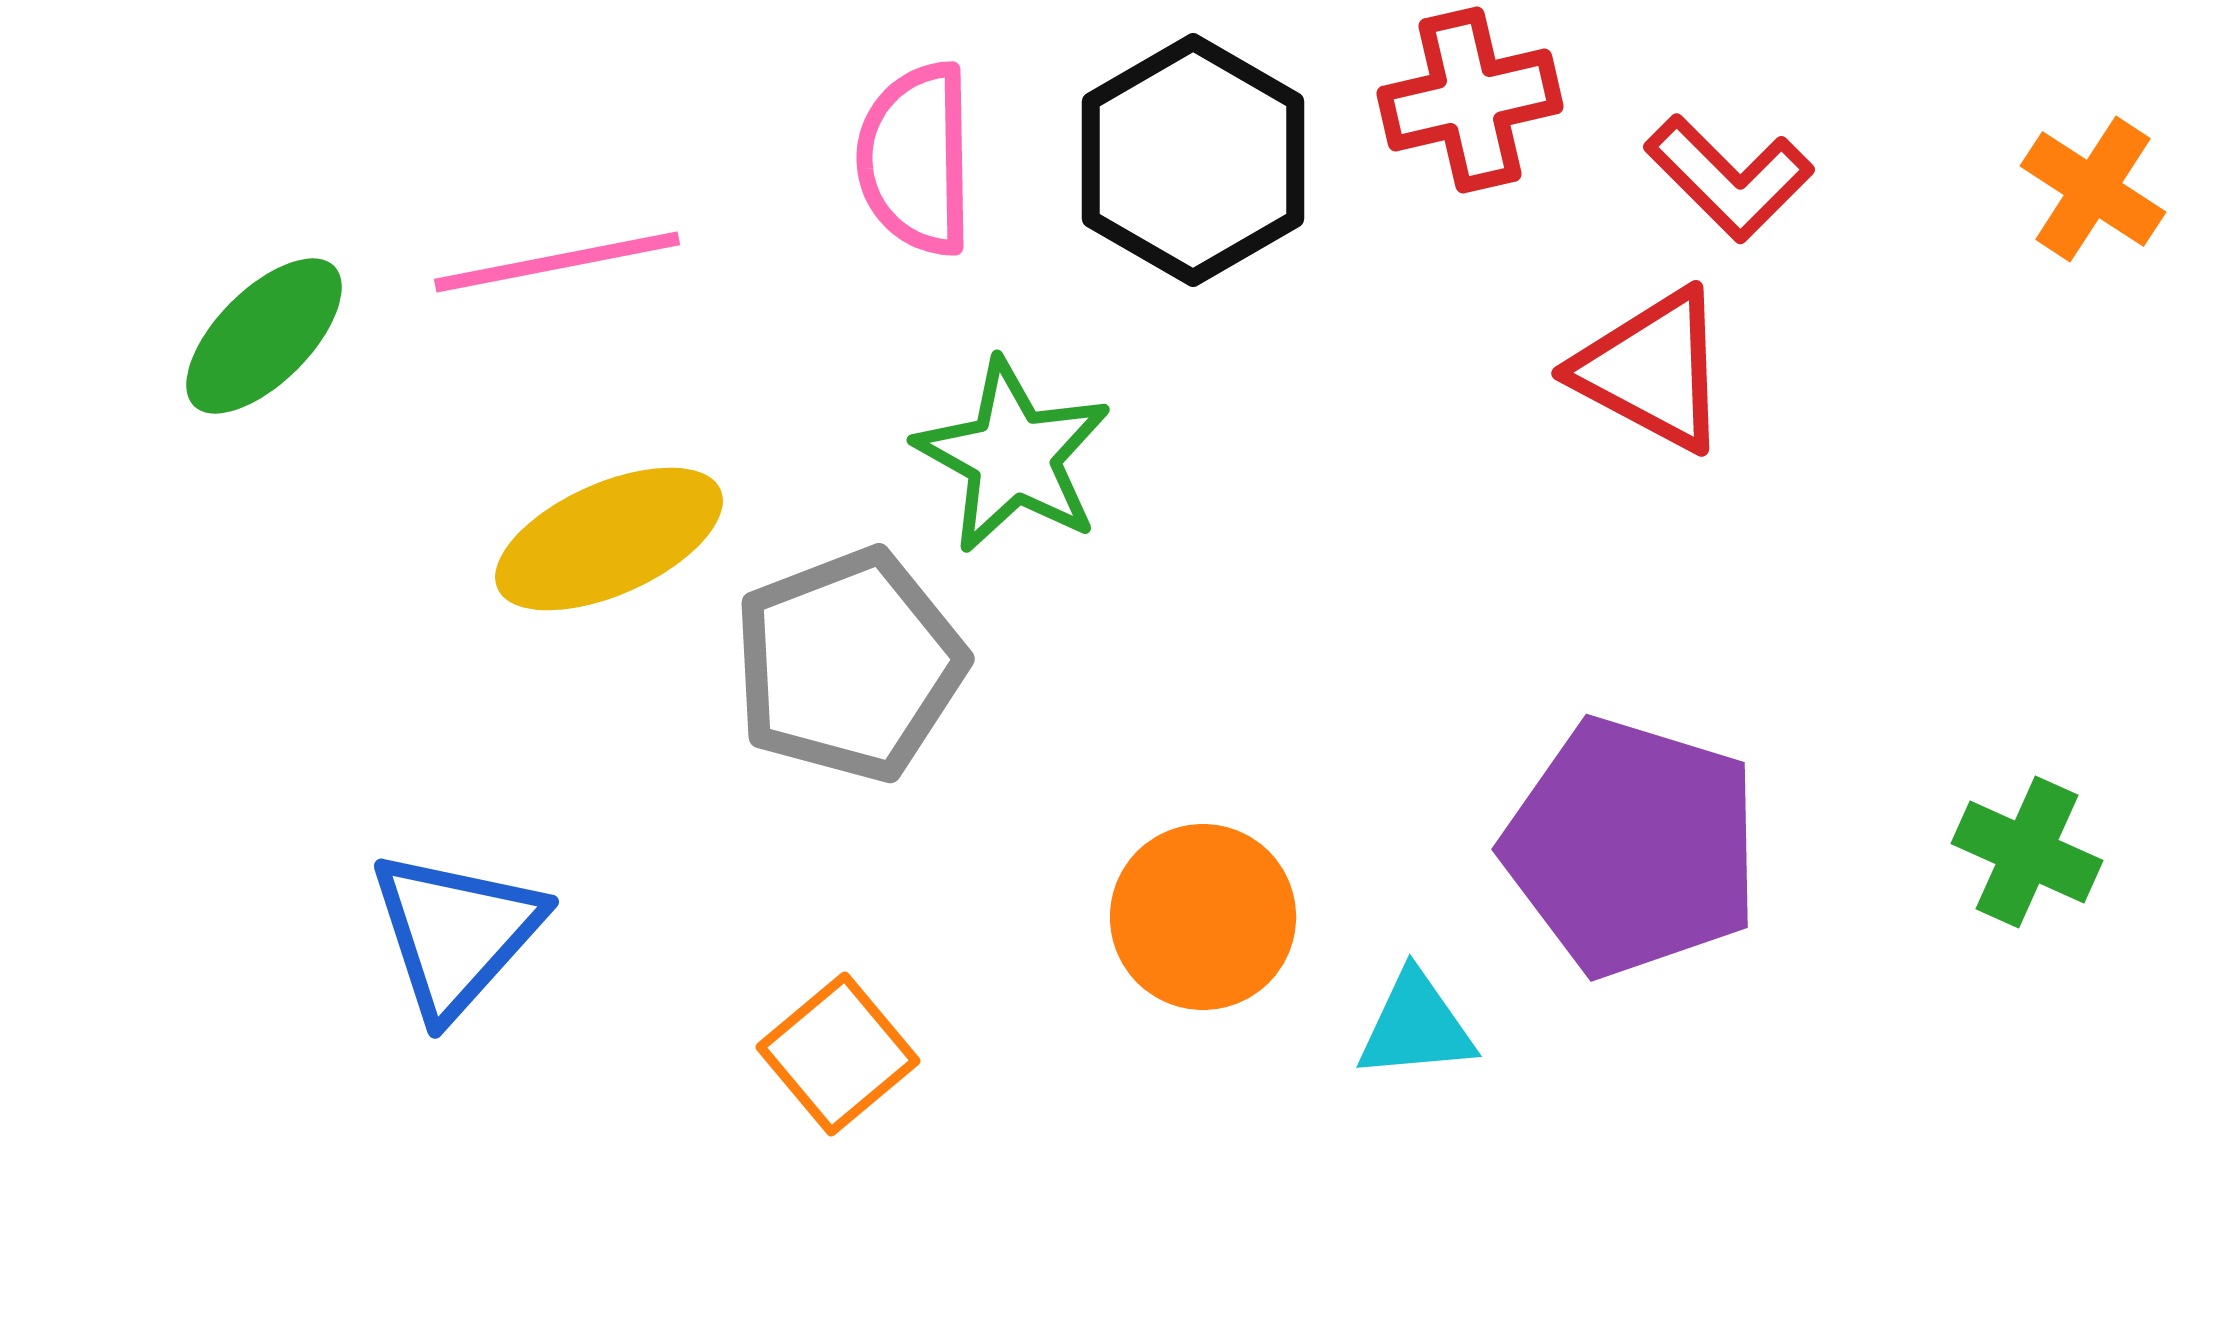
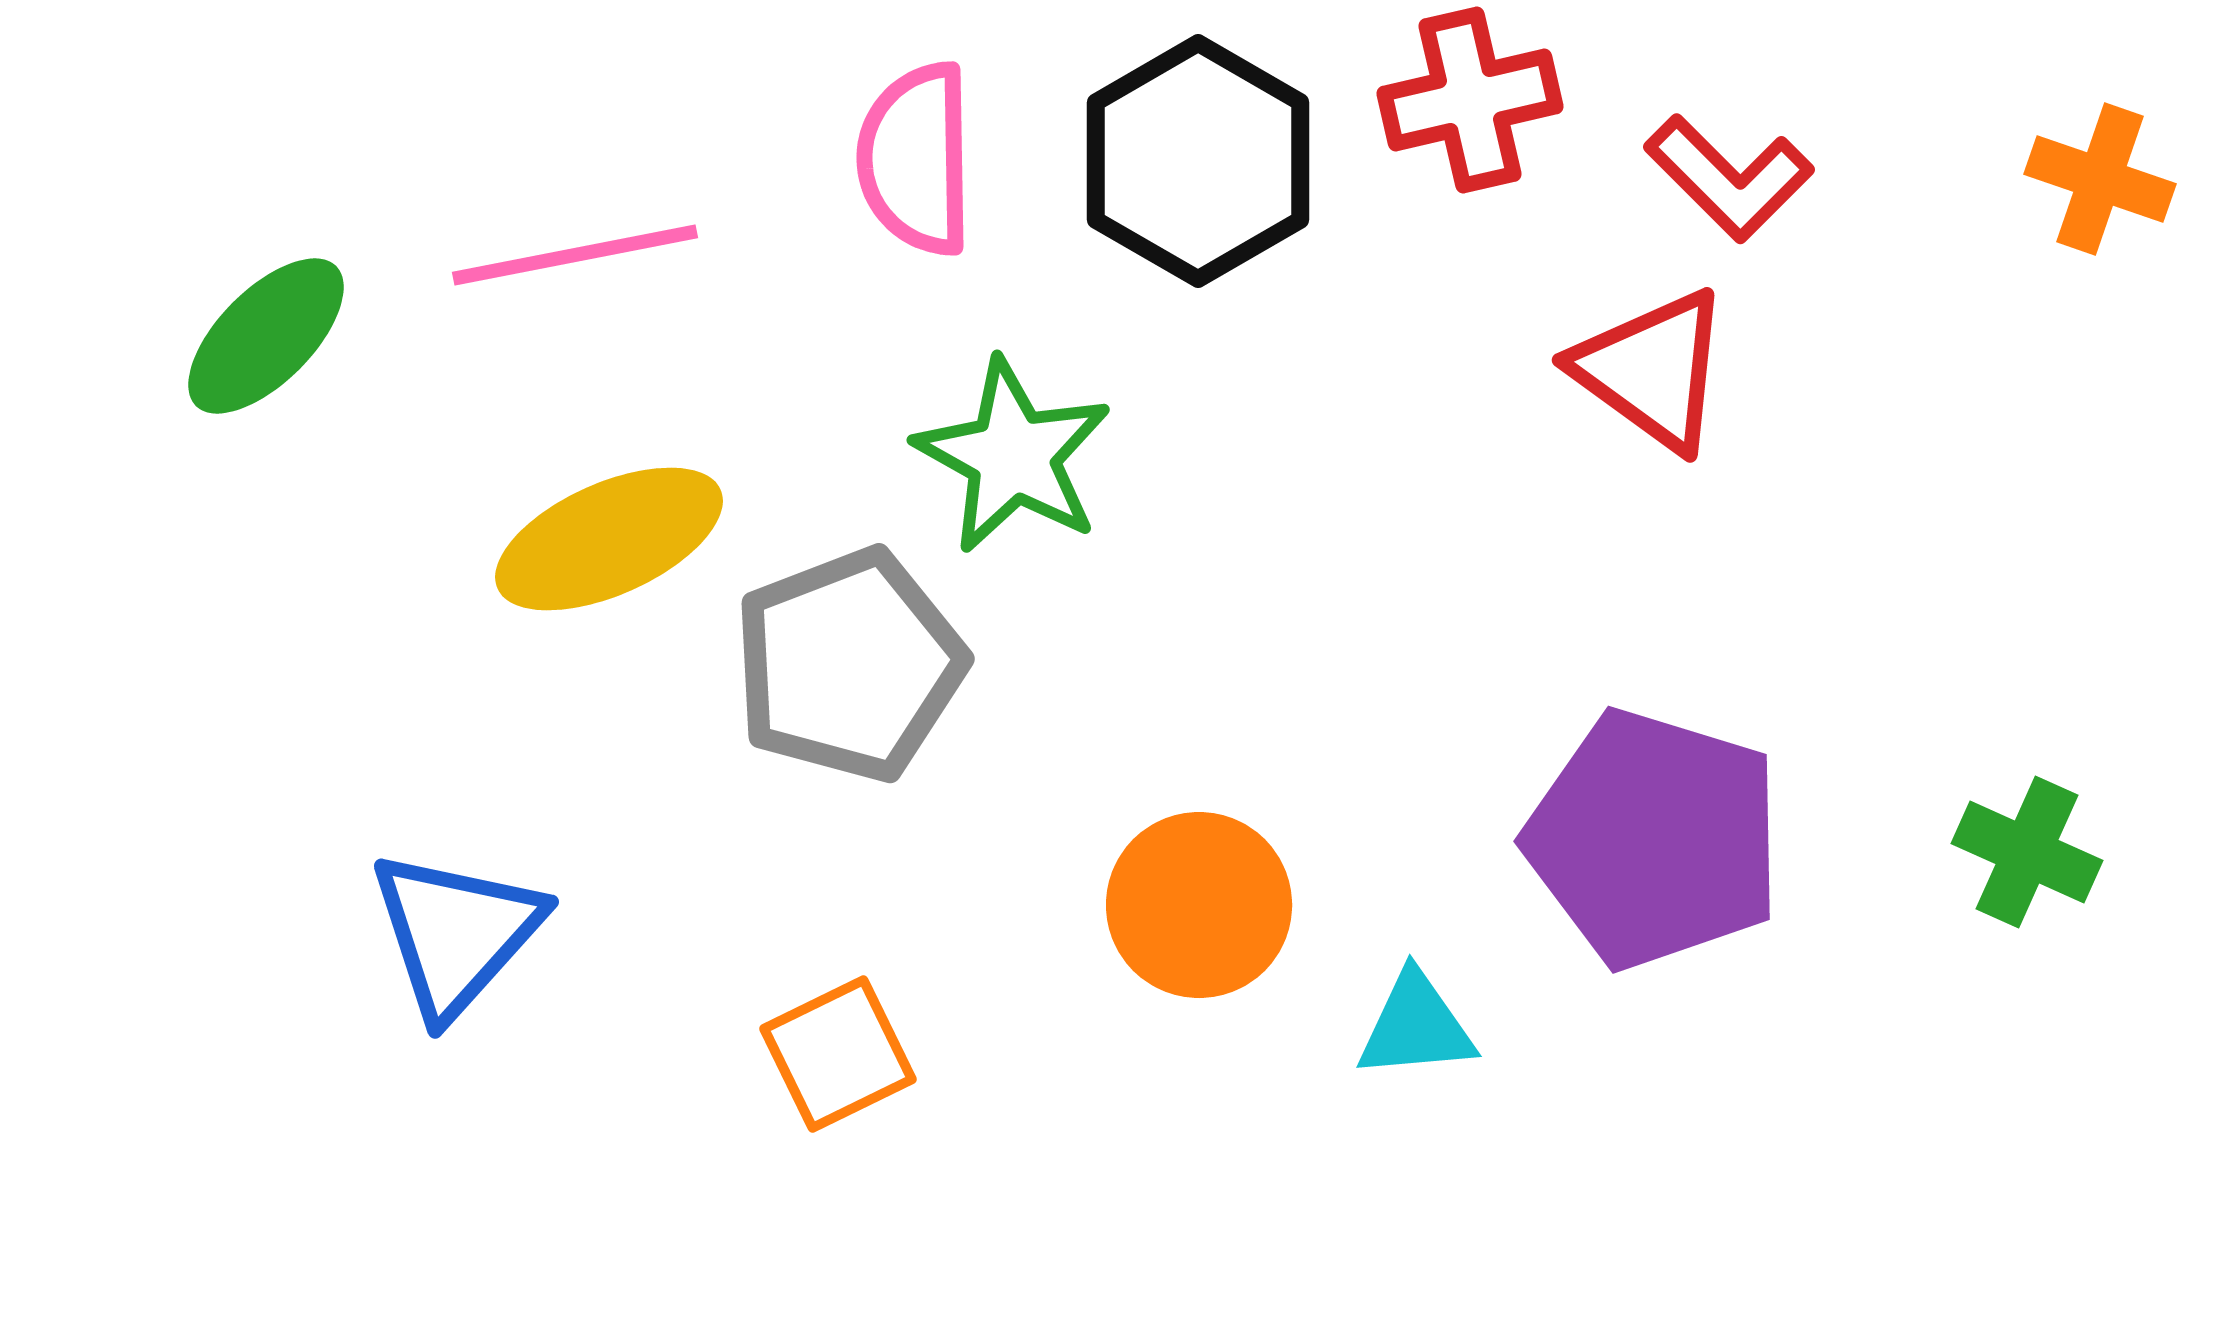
black hexagon: moved 5 px right, 1 px down
orange cross: moved 7 px right, 10 px up; rotated 14 degrees counterclockwise
pink line: moved 18 px right, 7 px up
green ellipse: moved 2 px right
red triangle: rotated 8 degrees clockwise
purple pentagon: moved 22 px right, 8 px up
orange circle: moved 4 px left, 12 px up
orange square: rotated 14 degrees clockwise
